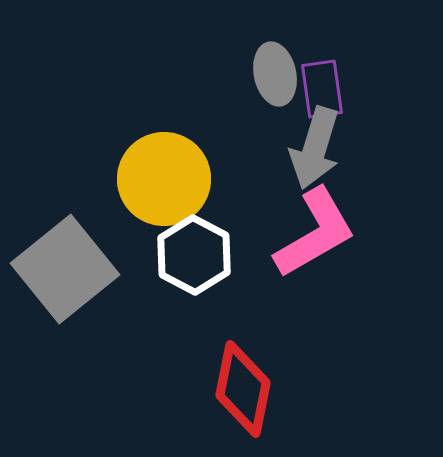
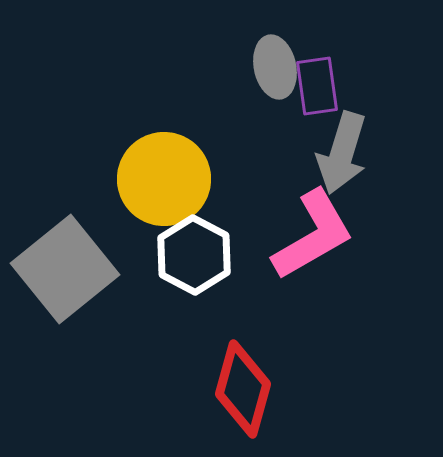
gray ellipse: moved 7 px up
purple rectangle: moved 5 px left, 3 px up
gray arrow: moved 27 px right, 5 px down
pink L-shape: moved 2 px left, 2 px down
red diamond: rotated 4 degrees clockwise
